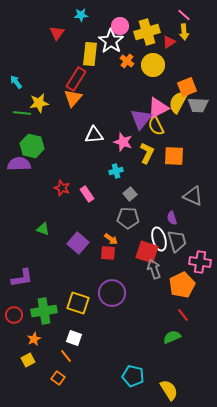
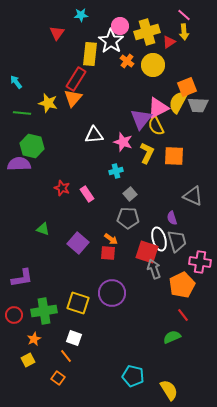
yellow star at (39, 103): moved 9 px right; rotated 24 degrees clockwise
